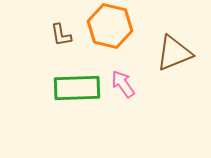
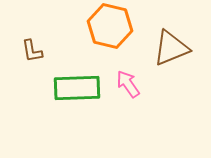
brown L-shape: moved 29 px left, 16 px down
brown triangle: moved 3 px left, 5 px up
pink arrow: moved 5 px right
